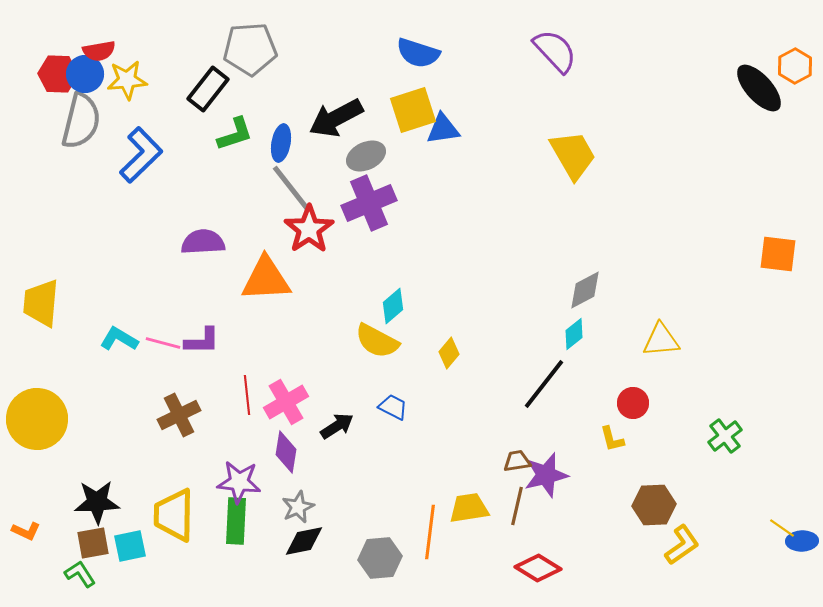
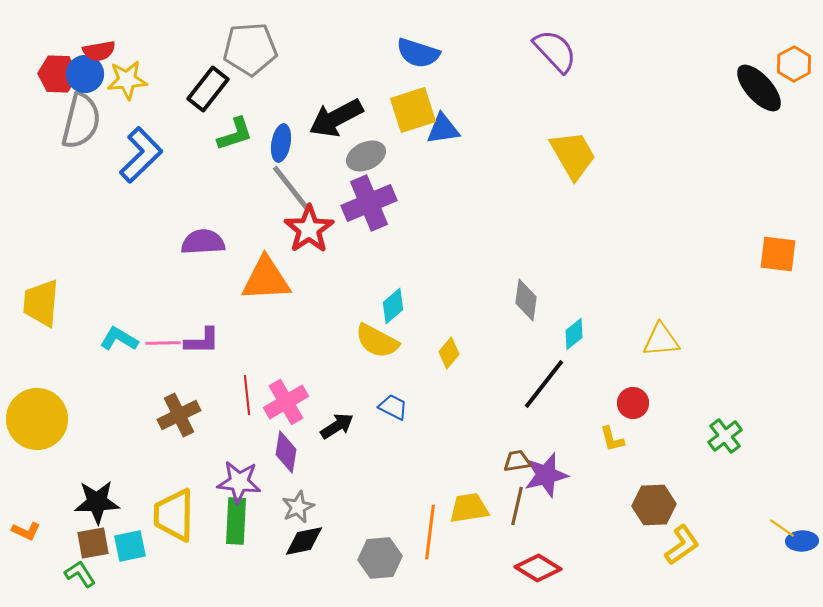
orange hexagon at (795, 66): moved 1 px left, 2 px up
gray diamond at (585, 290): moved 59 px left, 10 px down; rotated 54 degrees counterclockwise
pink line at (163, 343): rotated 16 degrees counterclockwise
